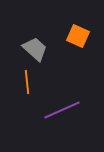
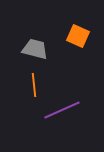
gray trapezoid: rotated 28 degrees counterclockwise
orange line: moved 7 px right, 3 px down
